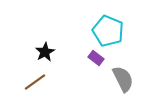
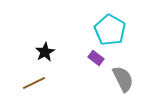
cyan pentagon: moved 2 px right, 1 px up; rotated 8 degrees clockwise
brown line: moved 1 px left, 1 px down; rotated 10 degrees clockwise
